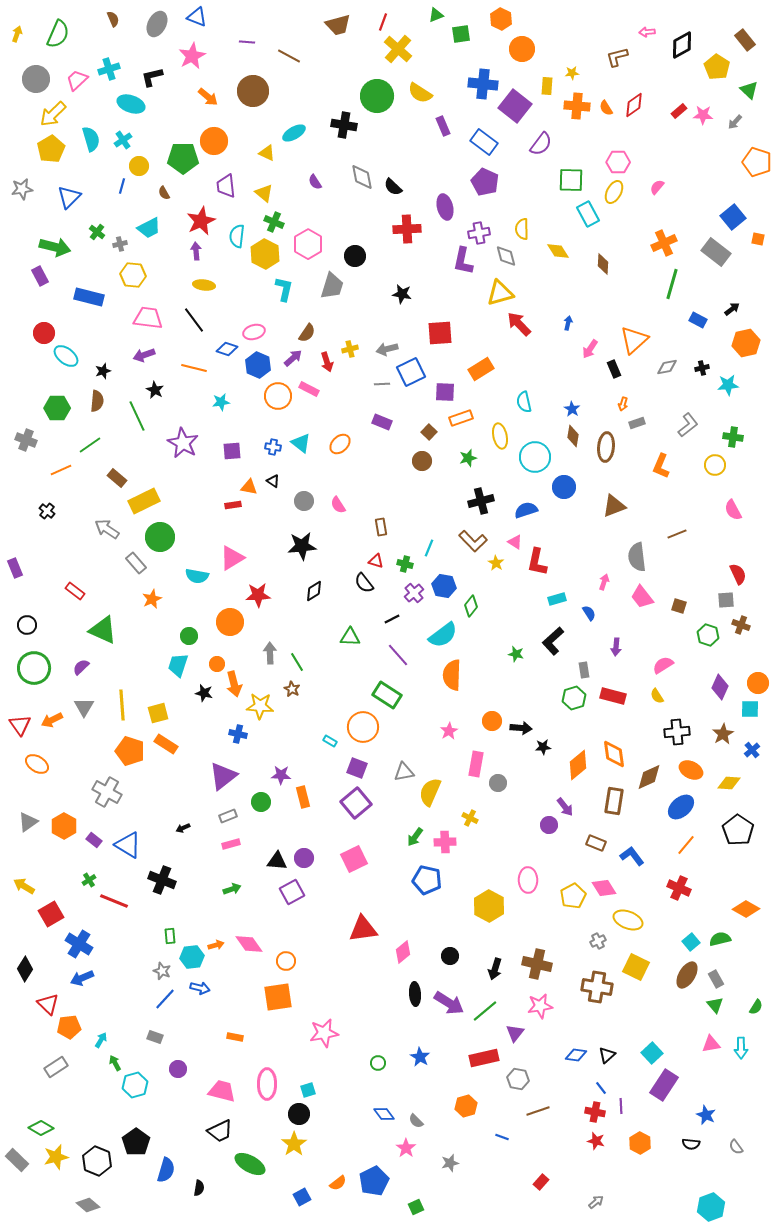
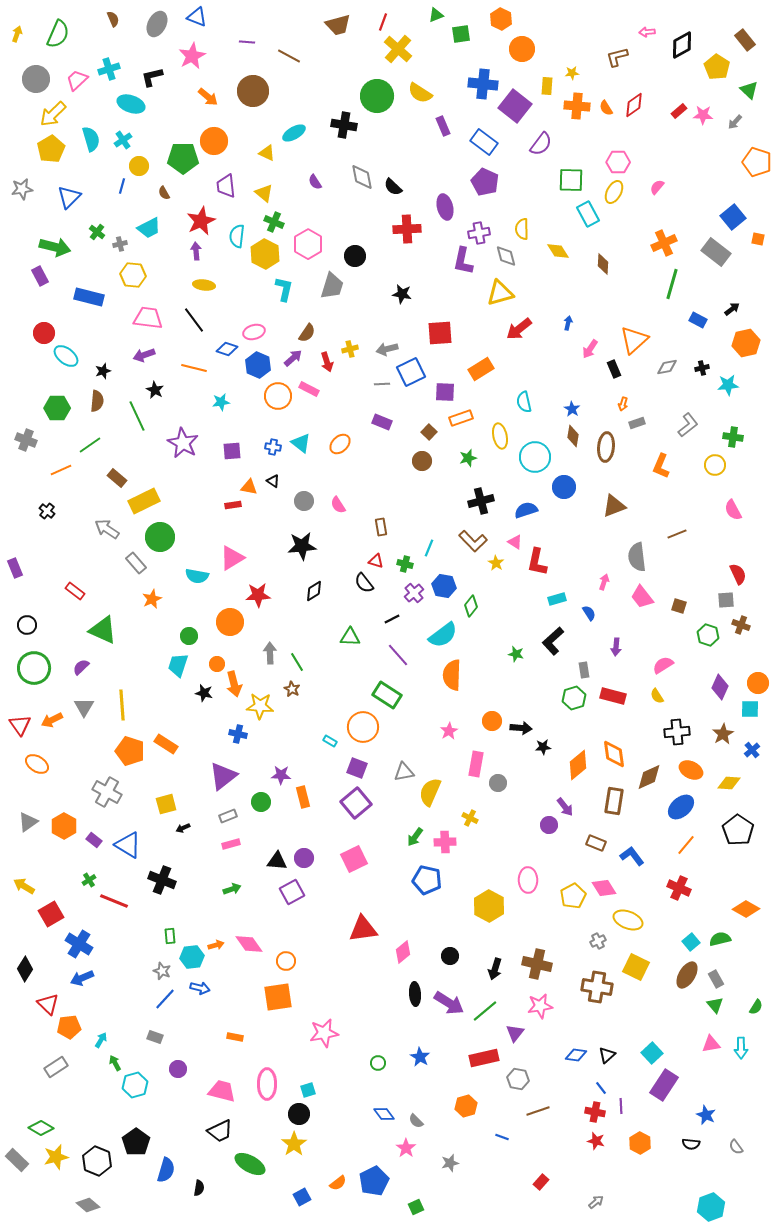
red arrow at (519, 324): moved 5 px down; rotated 84 degrees counterclockwise
yellow square at (158, 713): moved 8 px right, 91 px down
